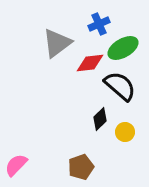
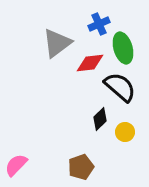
green ellipse: rotated 76 degrees counterclockwise
black semicircle: moved 1 px down
